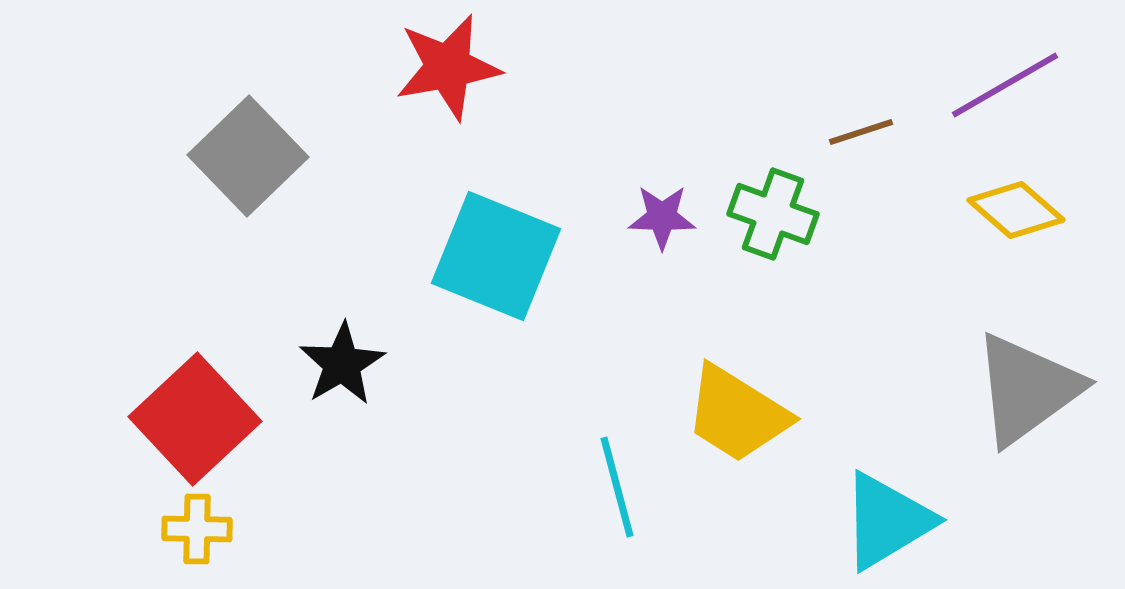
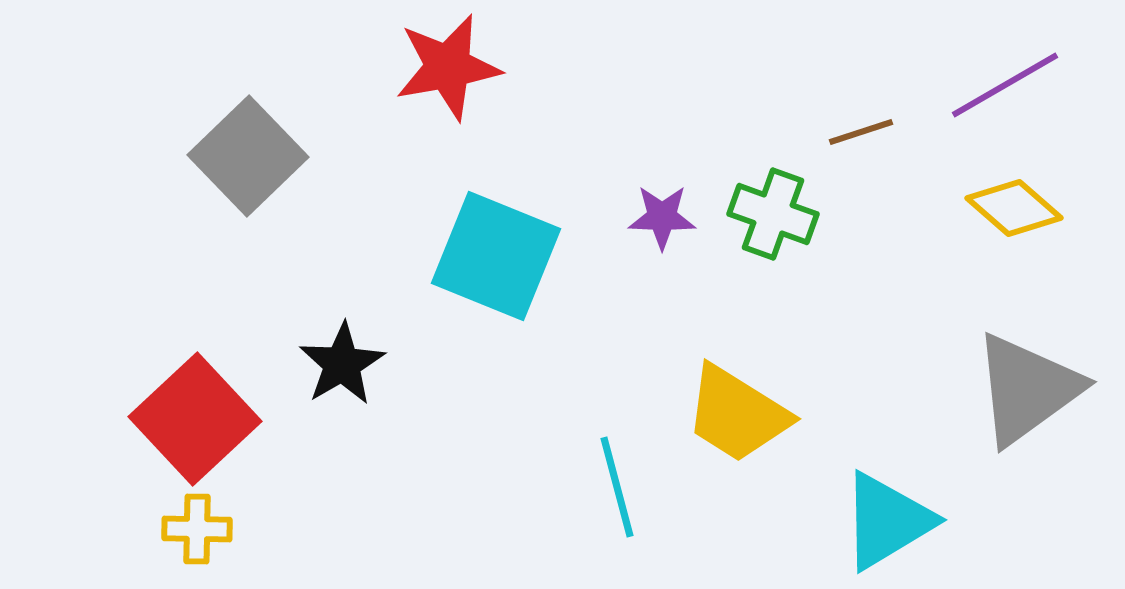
yellow diamond: moved 2 px left, 2 px up
